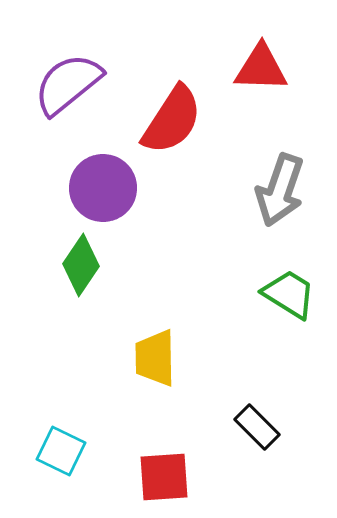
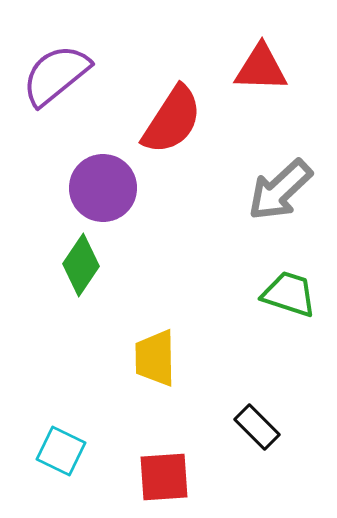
purple semicircle: moved 12 px left, 9 px up
gray arrow: rotated 28 degrees clockwise
green trapezoid: rotated 14 degrees counterclockwise
